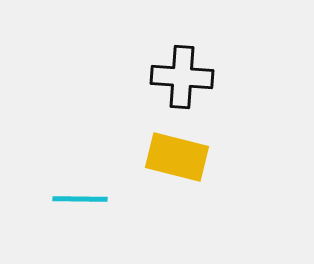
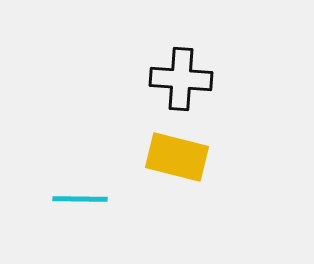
black cross: moved 1 px left, 2 px down
